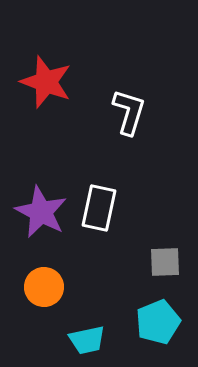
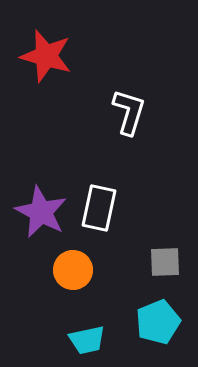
red star: moved 26 px up; rotated 4 degrees counterclockwise
orange circle: moved 29 px right, 17 px up
